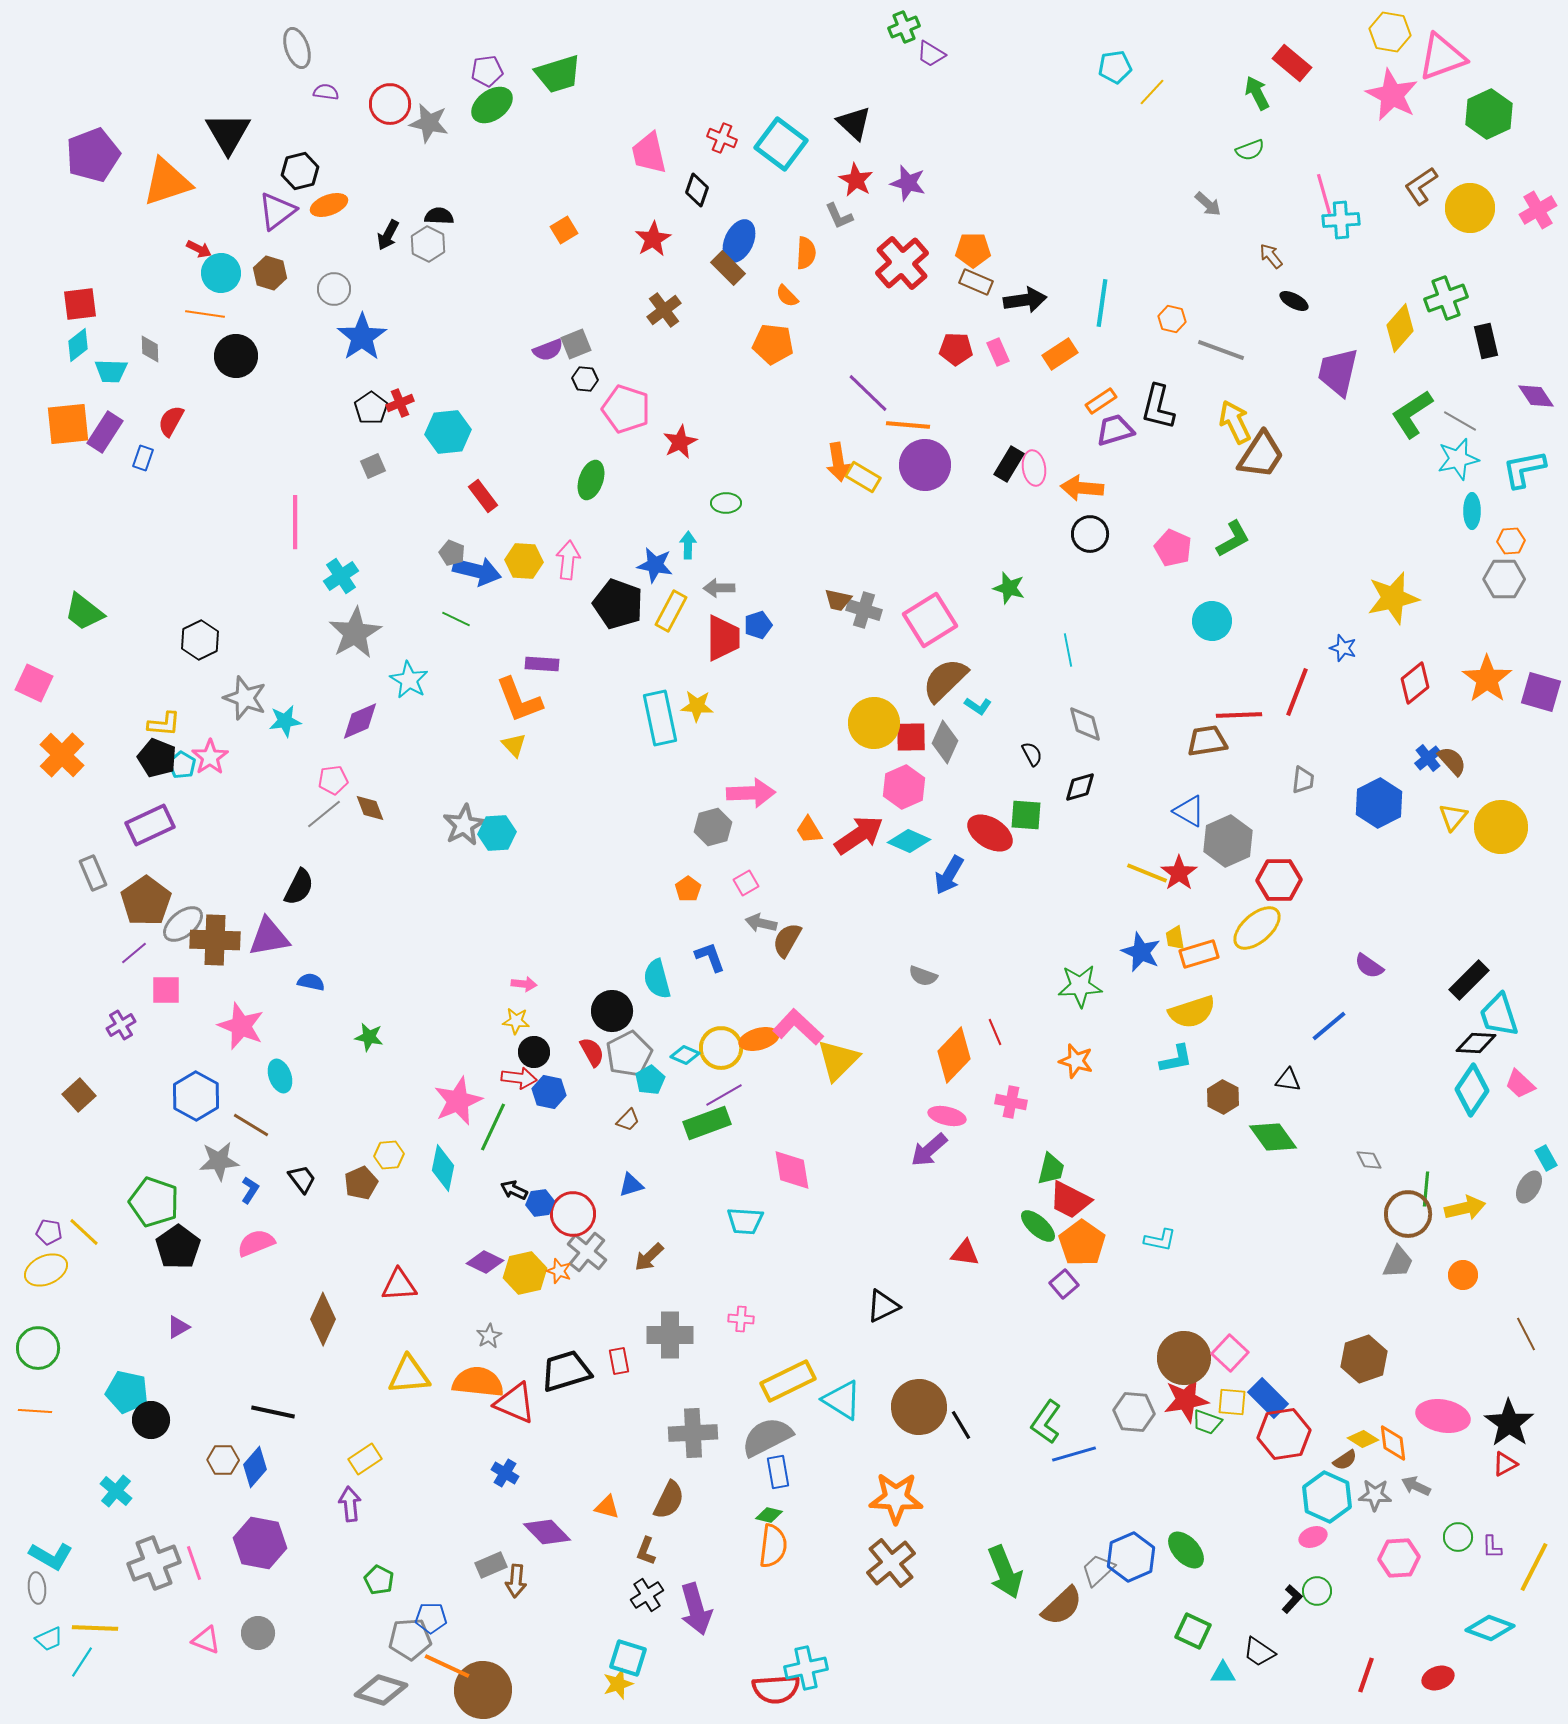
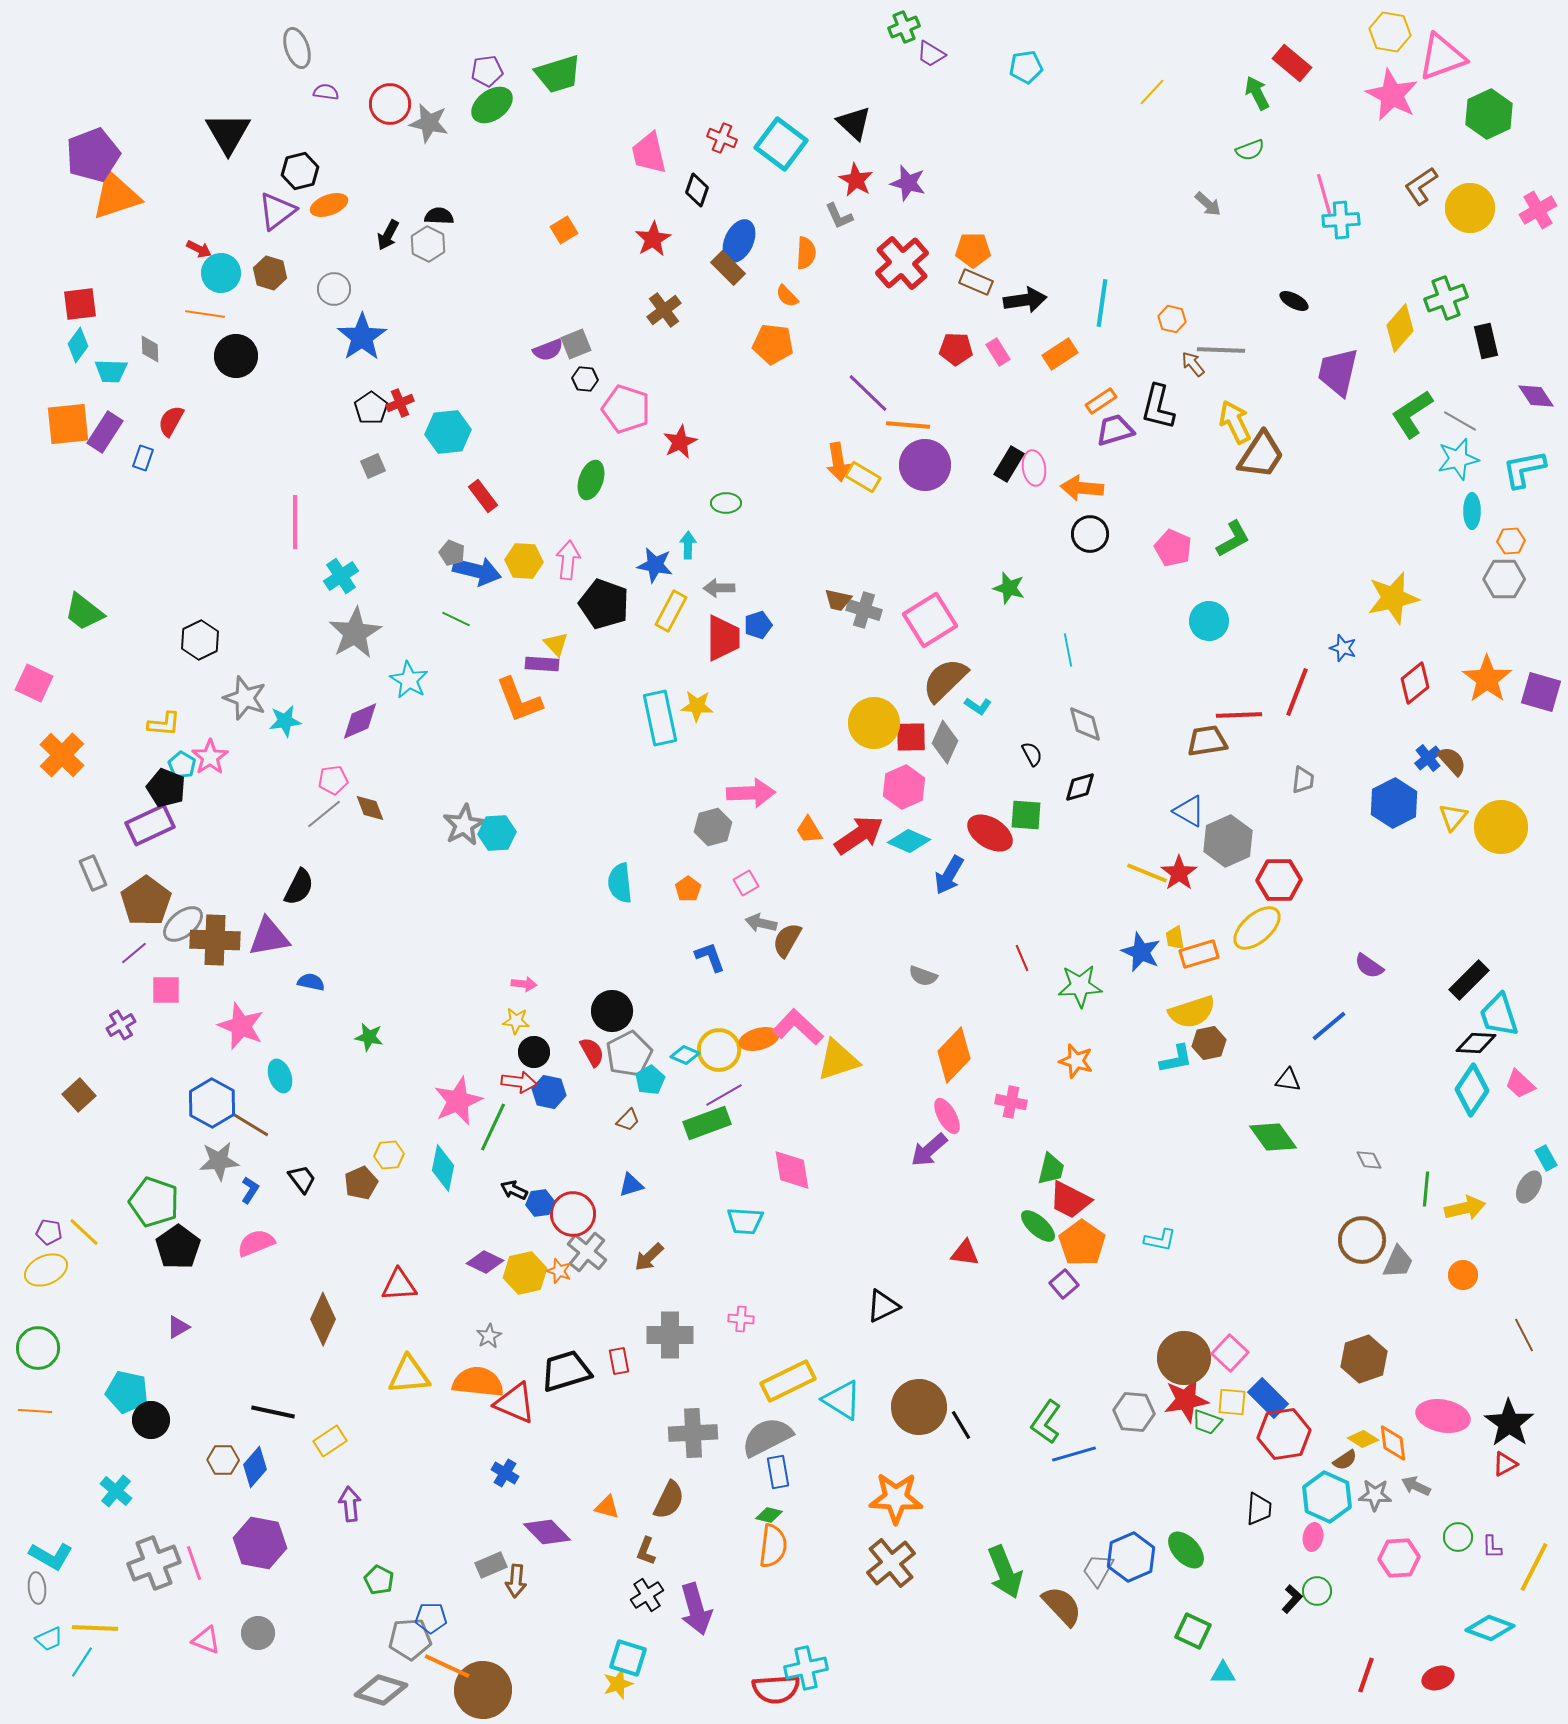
cyan pentagon at (1115, 67): moved 89 px left
orange triangle at (167, 182): moved 51 px left, 14 px down
brown arrow at (1271, 256): moved 78 px left, 108 px down
cyan diamond at (78, 345): rotated 16 degrees counterclockwise
gray line at (1221, 350): rotated 18 degrees counterclockwise
pink rectangle at (998, 352): rotated 8 degrees counterclockwise
black pentagon at (618, 604): moved 14 px left
cyan circle at (1212, 621): moved 3 px left
yellow triangle at (514, 745): moved 42 px right, 101 px up
black pentagon at (157, 758): moved 9 px right, 30 px down
blue hexagon at (1379, 803): moved 15 px right
cyan semicircle at (657, 979): moved 37 px left, 96 px up; rotated 9 degrees clockwise
red line at (995, 1032): moved 27 px right, 74 px up
yellow circle at (721, 1048): moved 2 px left, 2 px down
yellow triangle at (838, 1060): rotated 27 degrees clockwise
red arrow at (519, 1078): moved 4 px down
blue hexagon at (196, 1096): moved 16 px right, 7 px down
brown hexagon at (1223, 1097): moved 14 px left, 54 px up; rotated 20 degrees clockwise
pink ellipse at (947, 1116): rotated 48 degrees clockwise
brown circle at (1408, 1214): moved 46 px left, 26 px down
brown line at (1526, 1334): moved 2 px left, 1 px down
yellow rectangle at (365, 1459): moved 35 px left, 18 px up
pink ellipse at (1313, 1537): rotated 60 degrees counterclockwise
gray trapezoid at (1098, 1570): rotated 18 degrees counterclockwise
brown semicircle at (1062, 1606): rotated 90 degrees counterclockwise
black trapezoid at (1259, 1652): moved 143 px up; rotated 120 degrees counterclockwise
